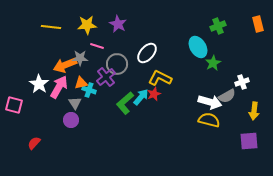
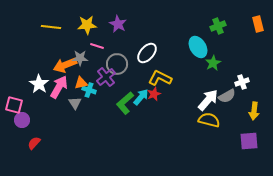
white arrow: moved 2 px left, 2 px up; rotated 65 degrees counterclockwise
purple circle: moved 49 px left
